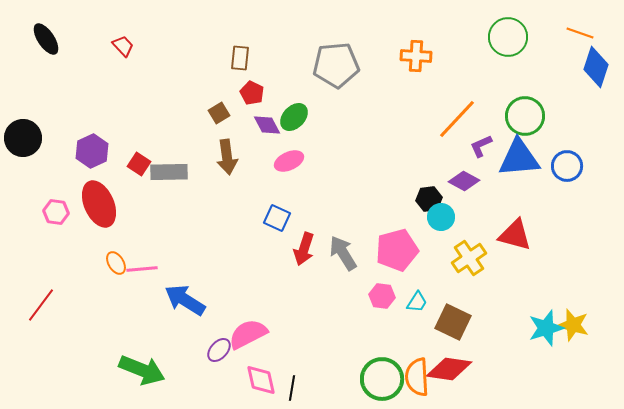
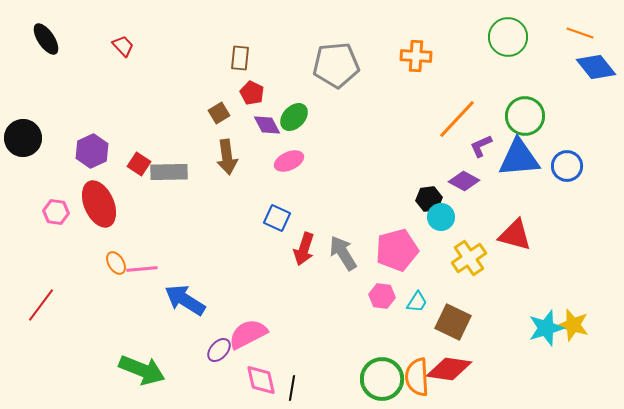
blue diamond at (596, 67): rotated 57 degrees counterclockwise
